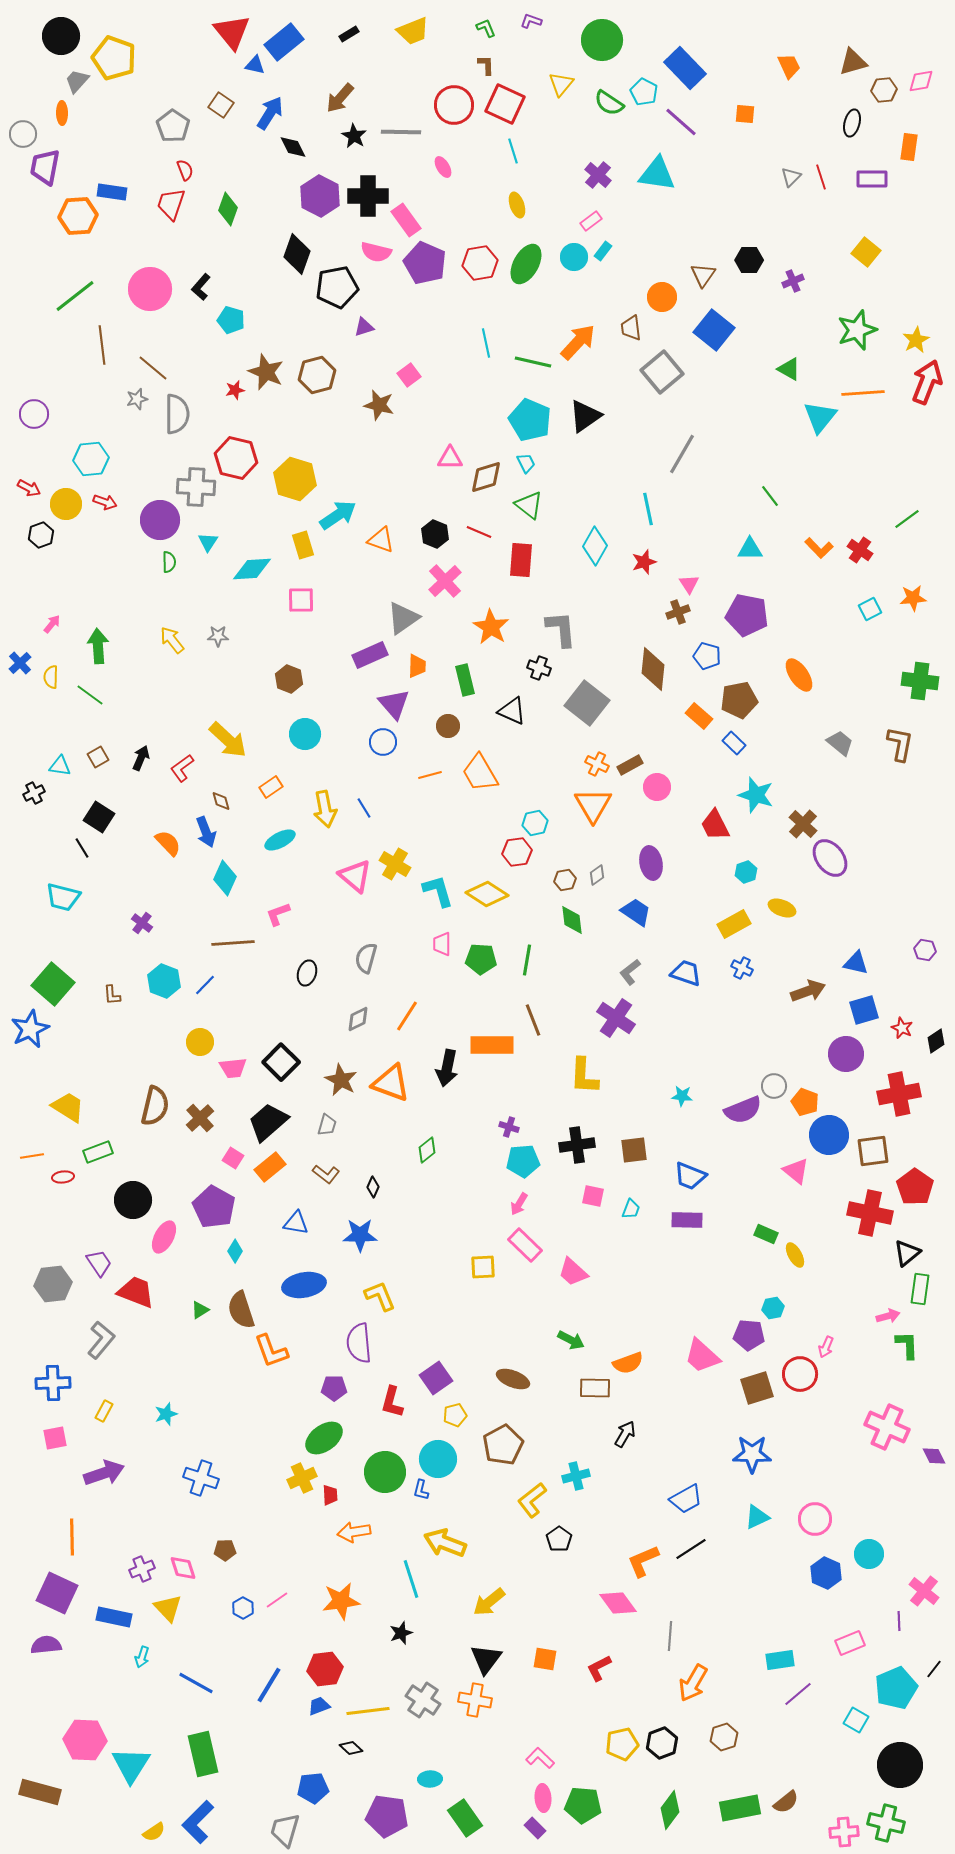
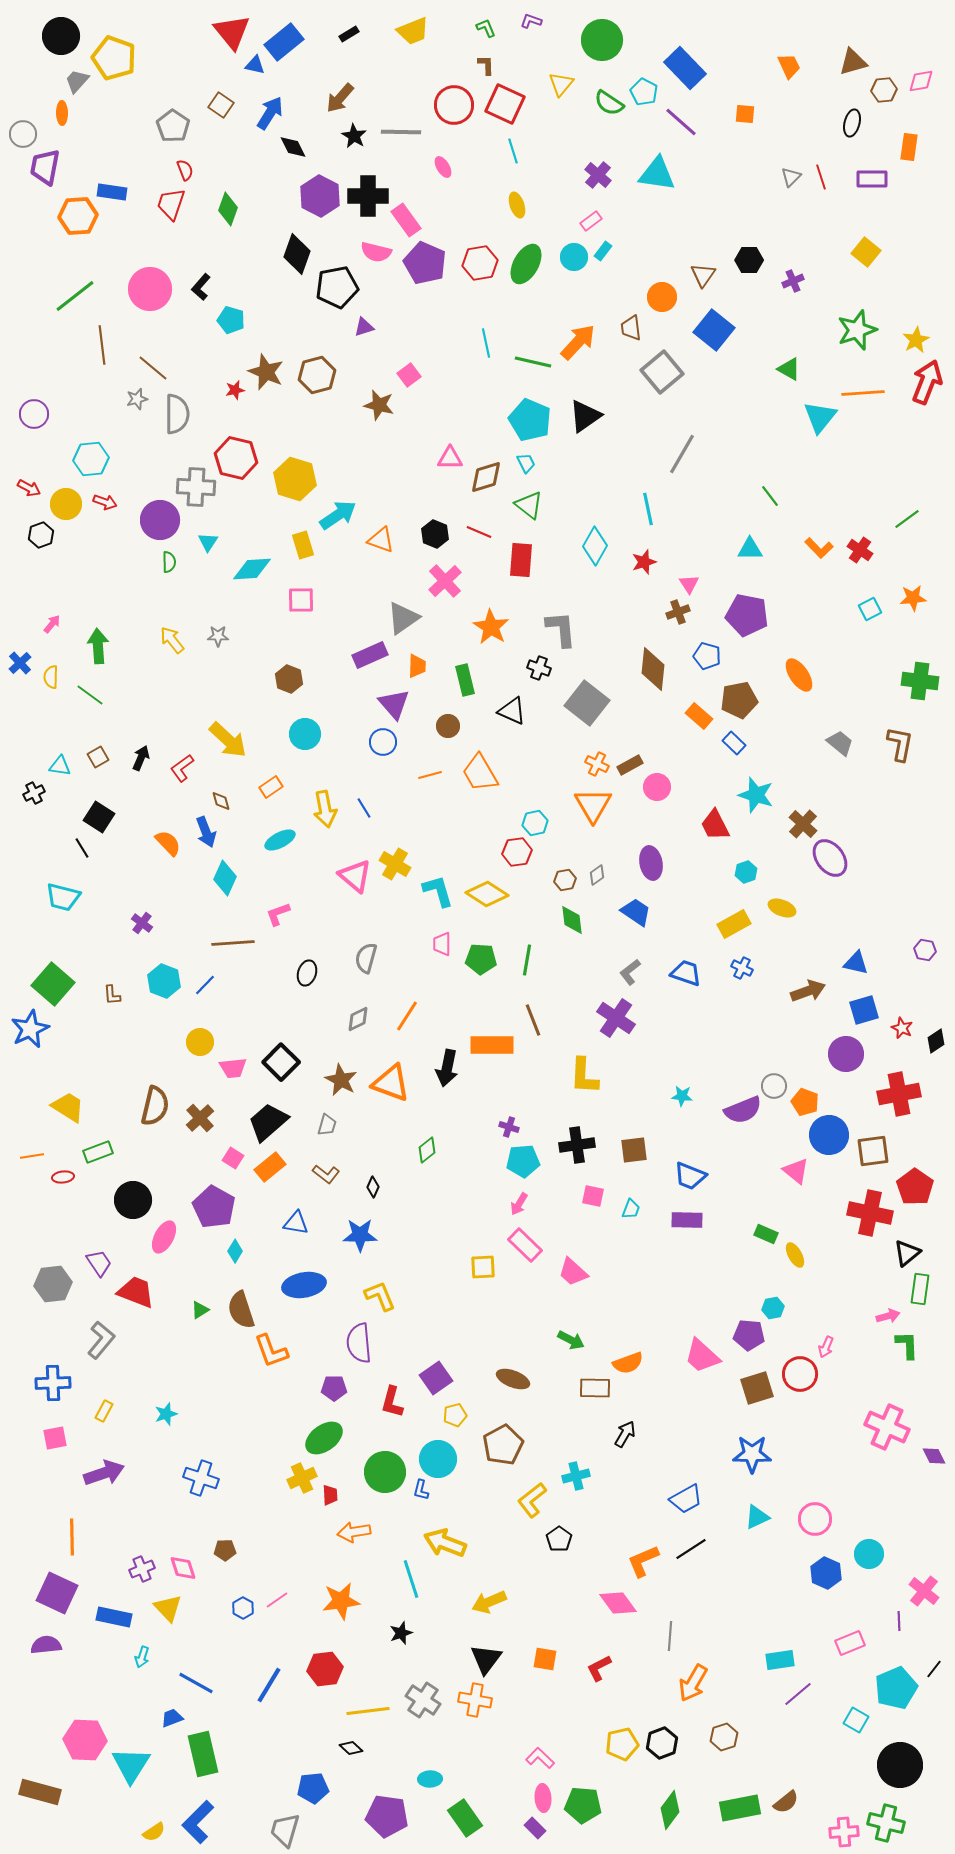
yellow arrow at (489, 1602): rotated 16 degrees clockwise
blue trapezoid at (319, 1706): moved 147 px left, 12 px down
